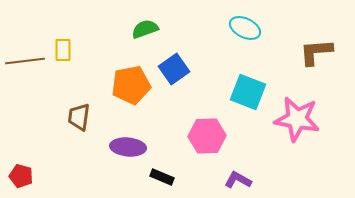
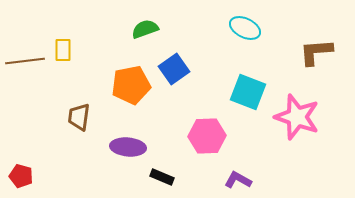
pink star: moved 2 px up; rotated 9 degrees clockwise
